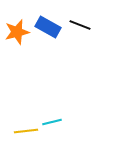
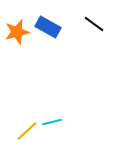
black line: moved 14 px right, 1 px up; rotated 15 degrees clockwise
yellow line: moved 1 px right; rotated 35 degrees counterclockwise
